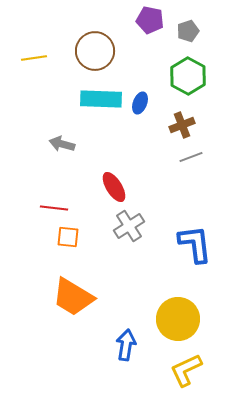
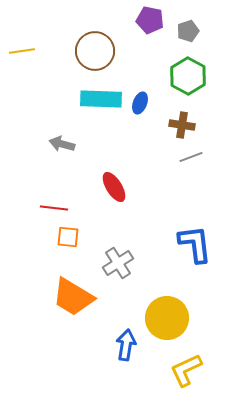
yellow line: moved 12 px left, 7 px up
brown cross: rotated 30 degrees clockwise
gray cross: moved 11 px left, 37 px down
yellow circle: moved 11 px left, 1 px up
